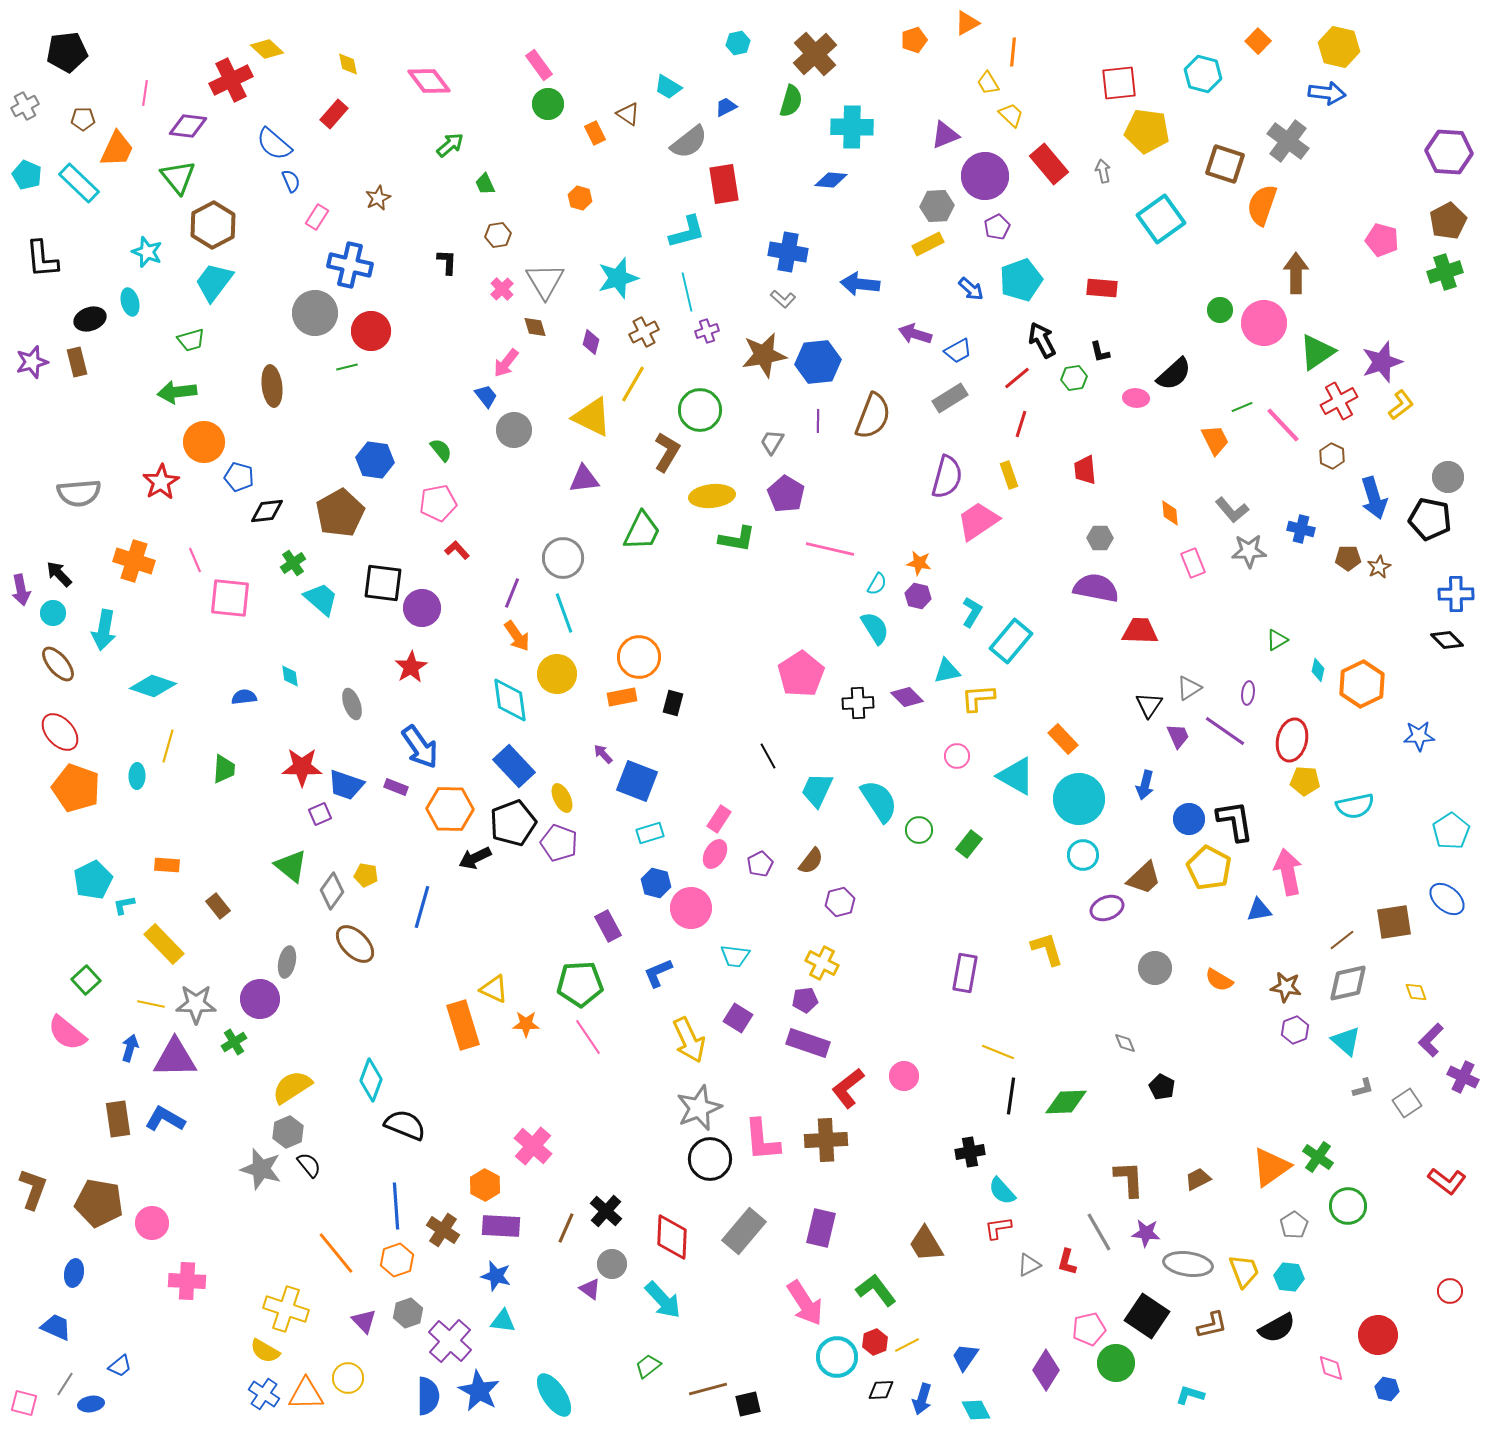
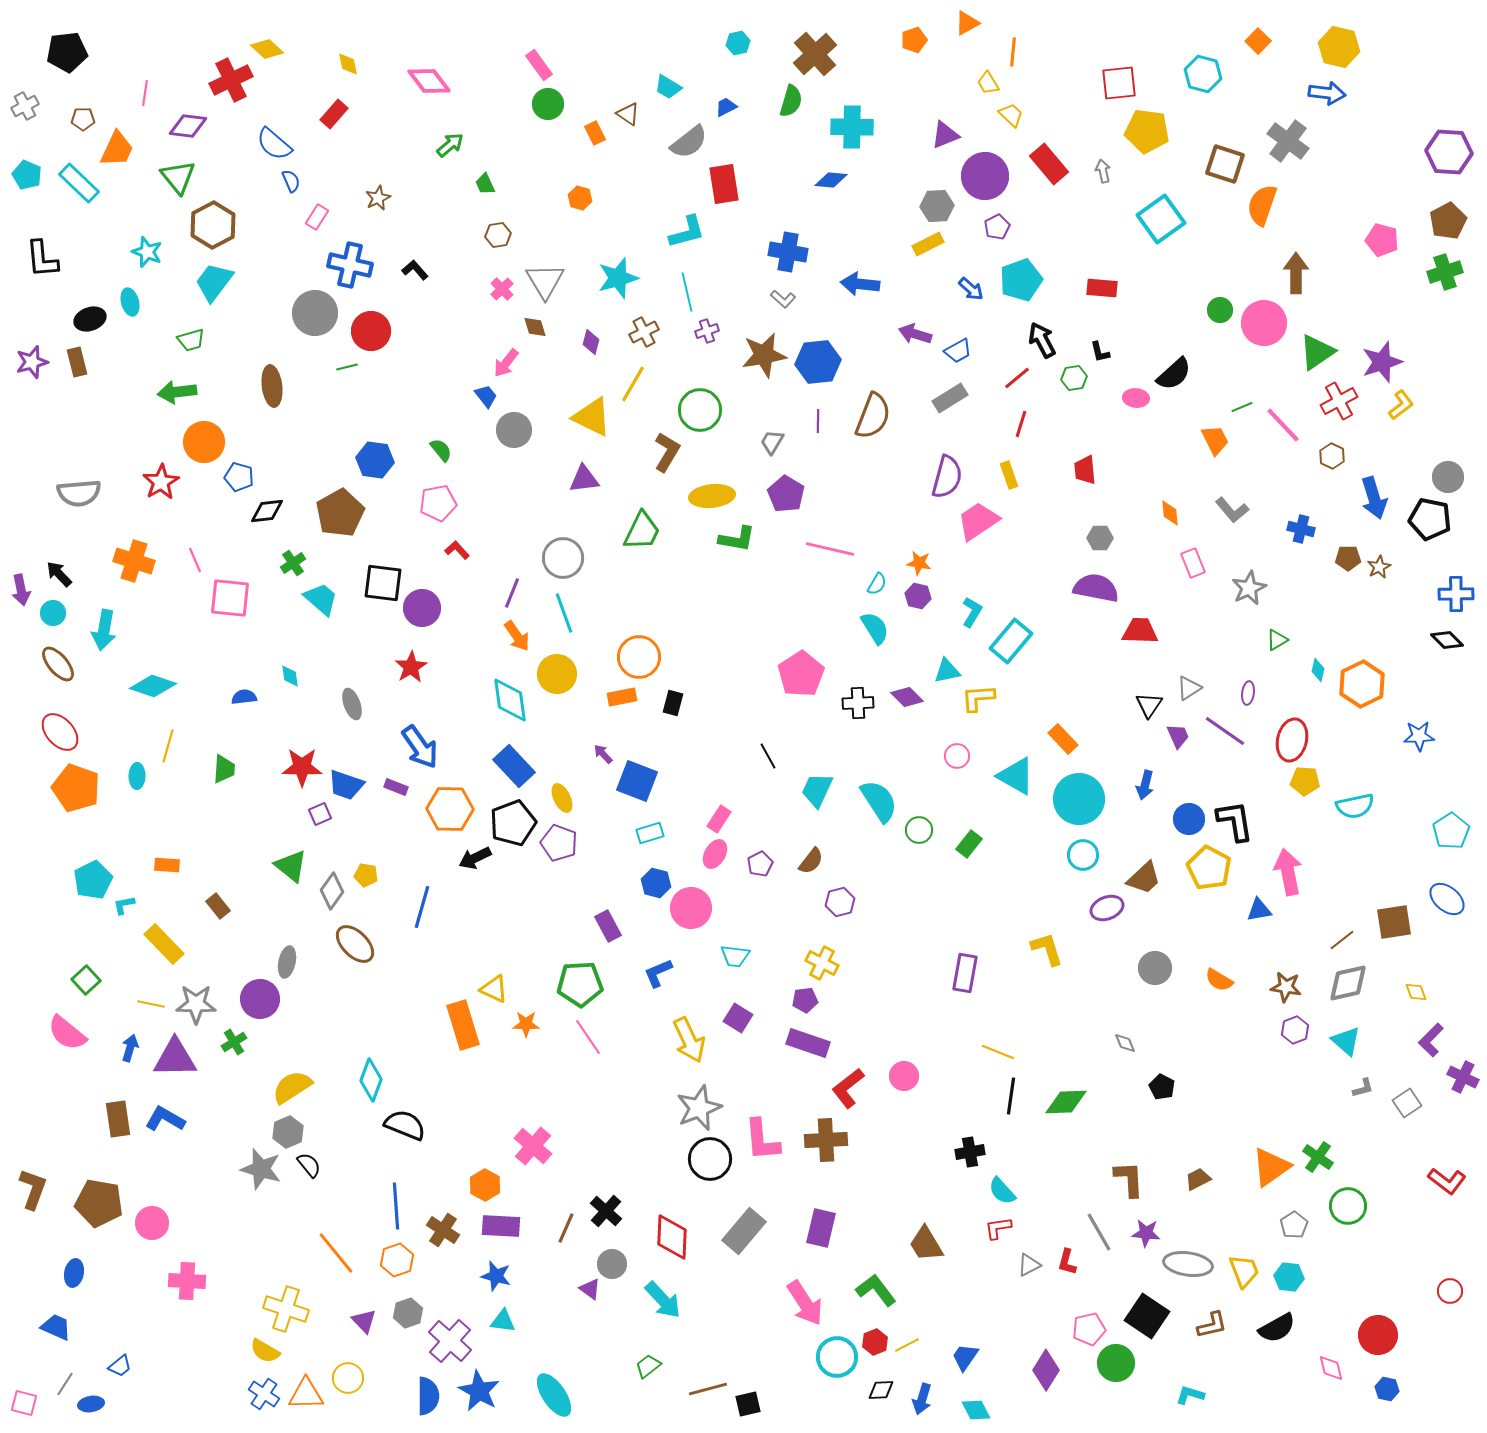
black L-shape at (447, 262): moved 32 px left, 8 px down; rotated 44 degrees counterclockwise
gray star at (1249, 551): moved 37 px down; rotated 24 degrees counterclockwise
